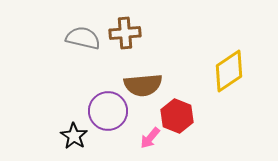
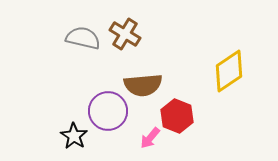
brown cross: moved 1 px down; rotated 36 degrees clockwise
